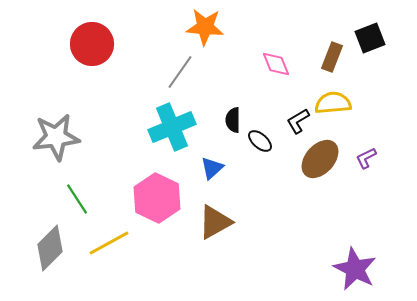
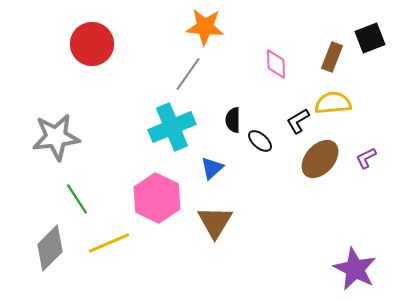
pink diamond: rotated 20 degrees clockwise
gray line: moved 8 px right, 2 px down
brown triangle: rotated 30 degrees counterclockwise
yellow line: rotated 6 degrees clockwise
